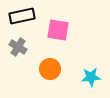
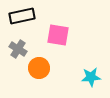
pink square: moved 5 px down
gray cross: moved 2 px down
orange circle: moved 11 px left, 1 px up
